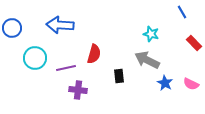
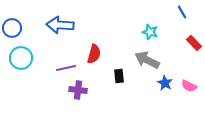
cyan star: moved 1 px left, 2 px up
cyan circle: moved 14 px left
pink semicircle: moved 2 px left, 2 px down
